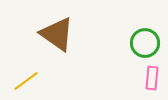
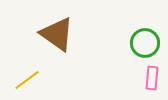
yellow line: moved 1 px right, 1 px up
